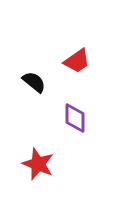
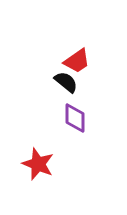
black semicircle: moved 32 px right
